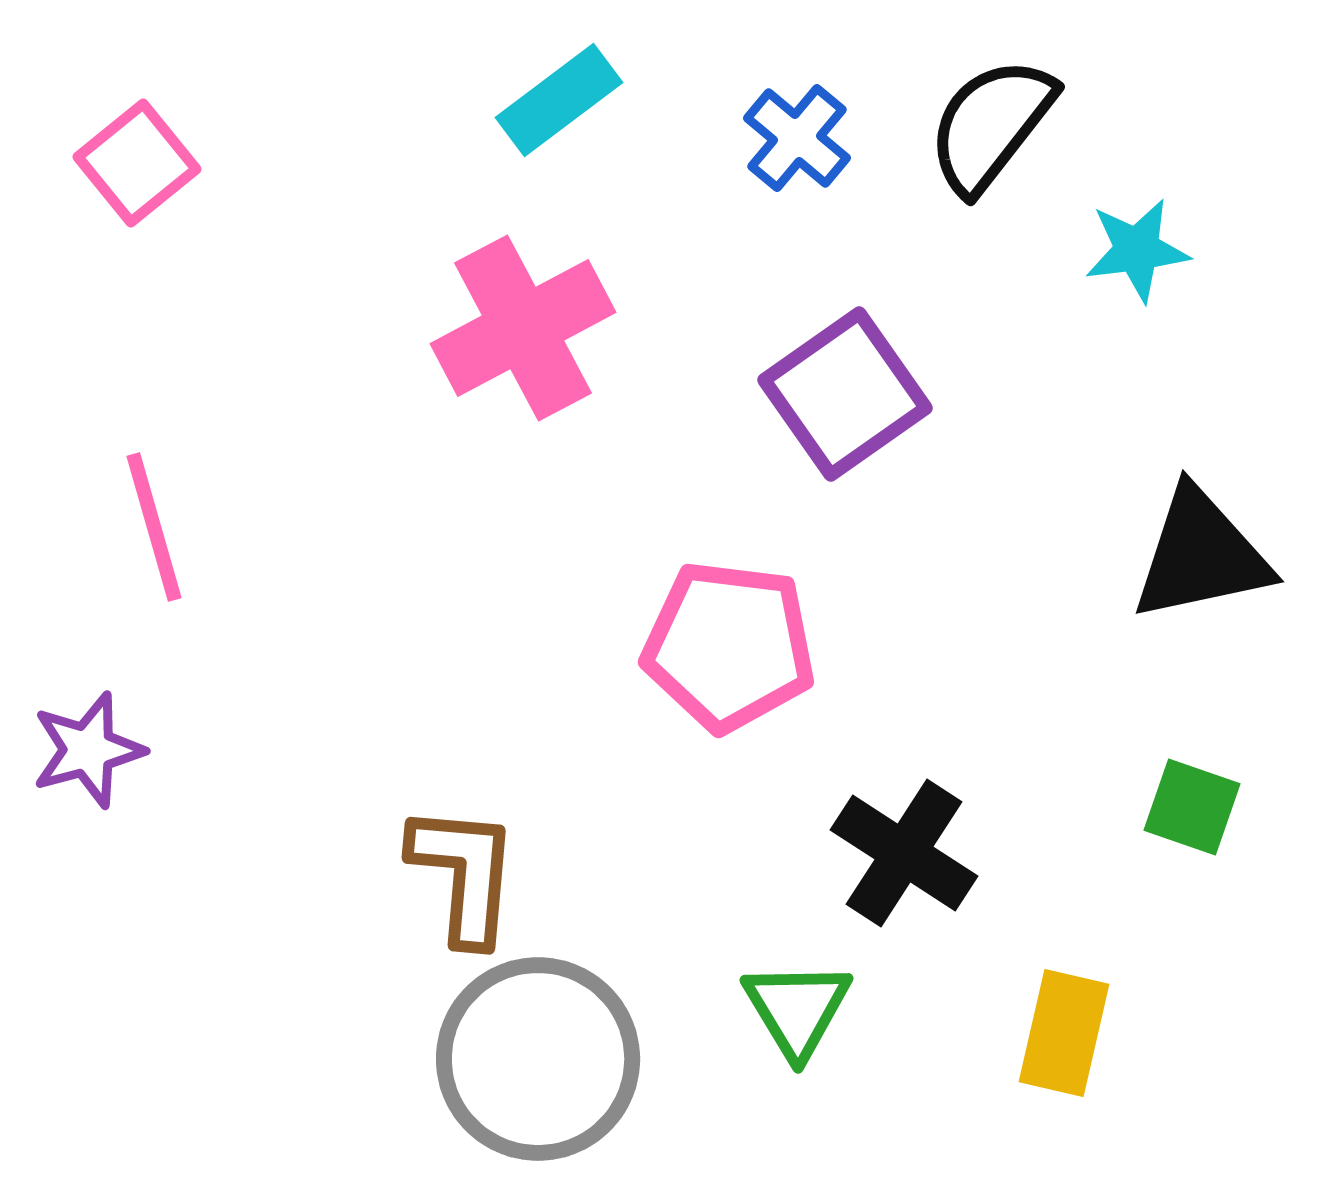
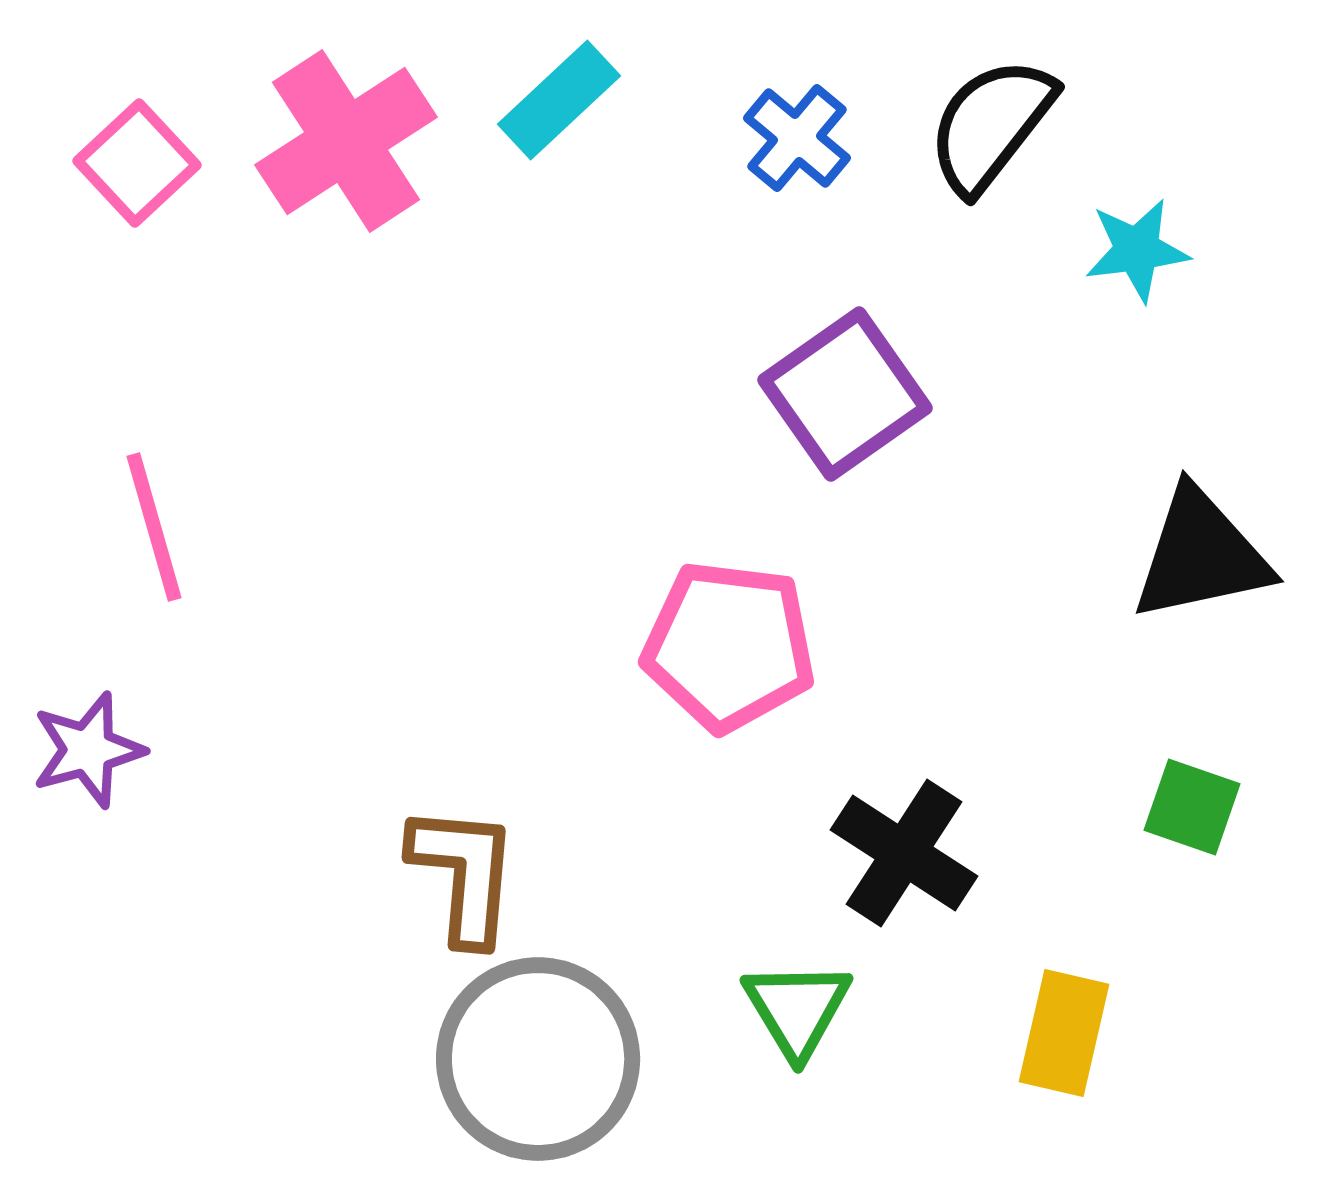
cyan rectangle: rotated 6 degrees counterclockwise
pink square: rotated 4 degrees counterclockwise
pink cross: moved 177 px left, 187 px up; rotated 5 degrees counterclockwise
